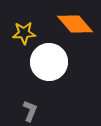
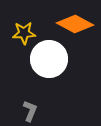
orange diamond: rotated 21 degrees counterclockwise
white circle: moved 3 px up
